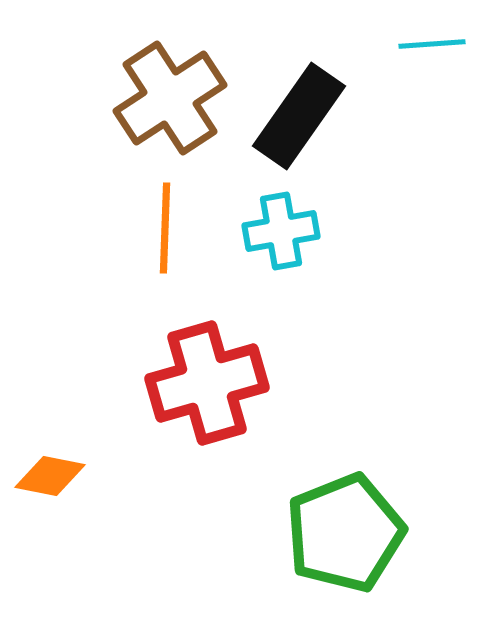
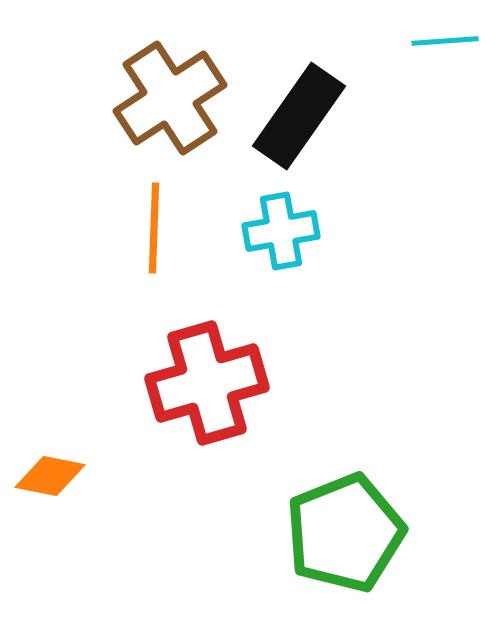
cyan line: moved 13 px right, 3 px up
orange line: moved 11 px left
